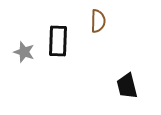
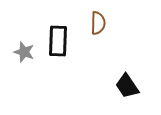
brown semicircle: moved 2 px down
black trapezoid: rotated 20 degrees counterclockwise
